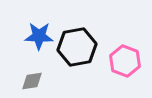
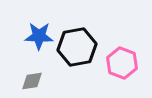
pink hexagon: moved 3 px left, 2 px down
